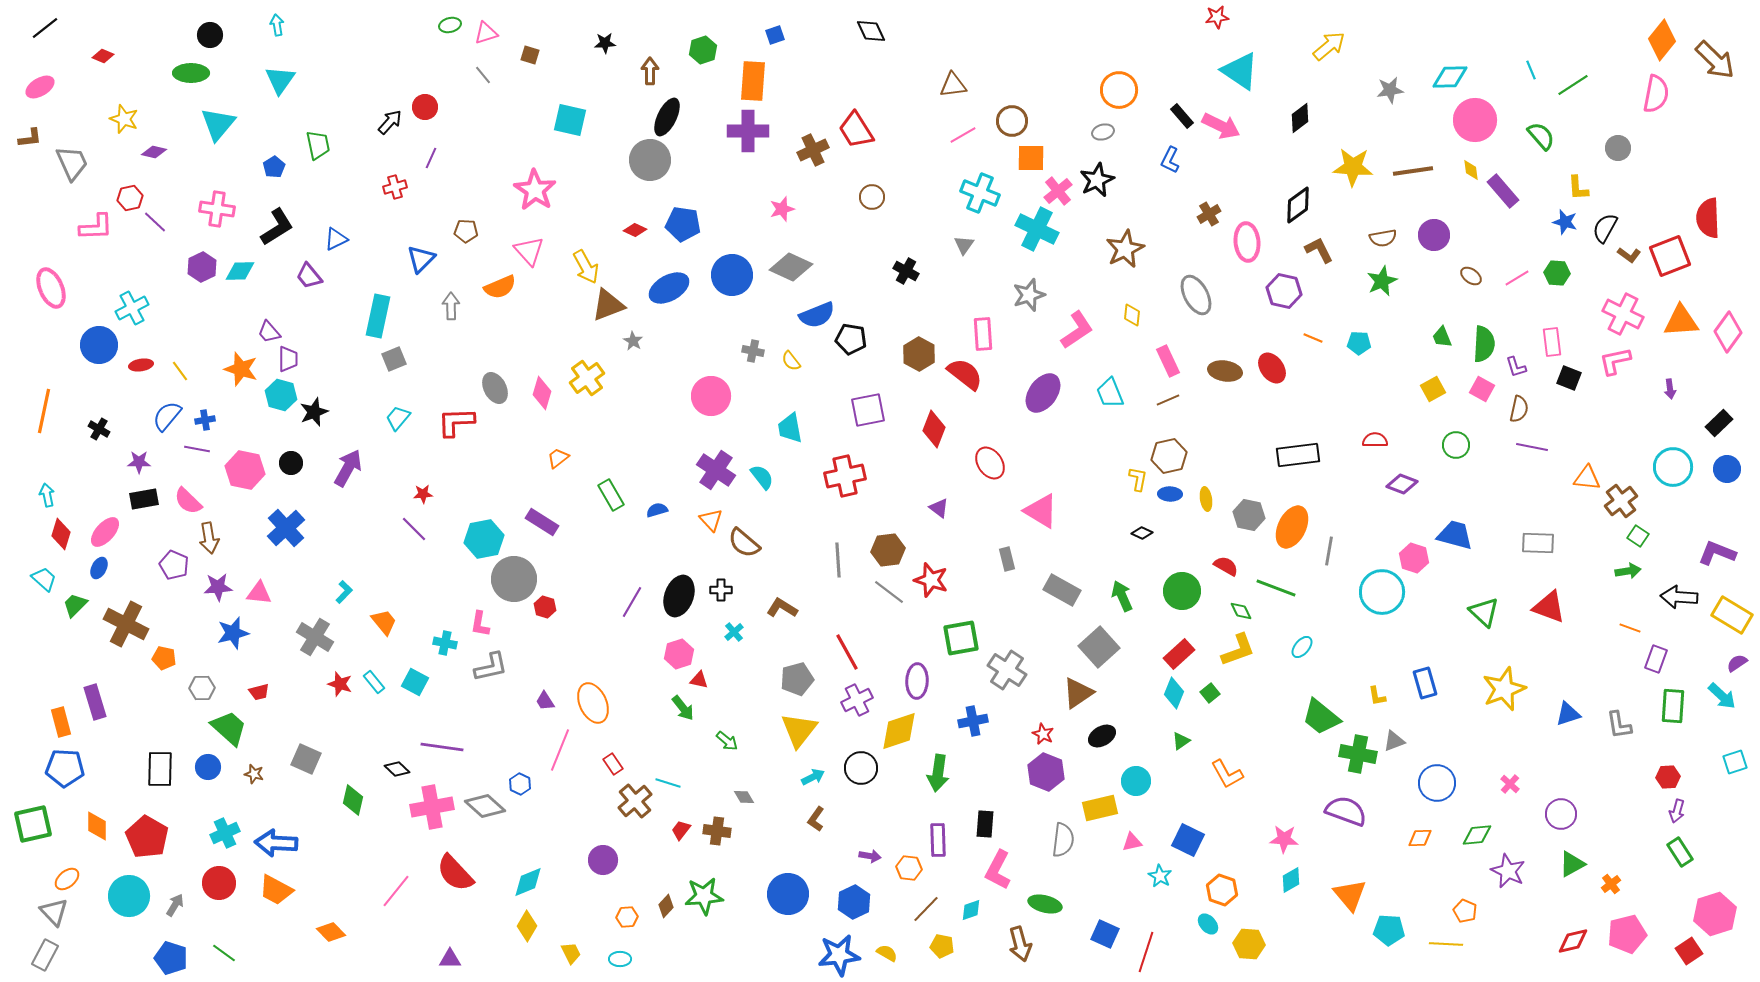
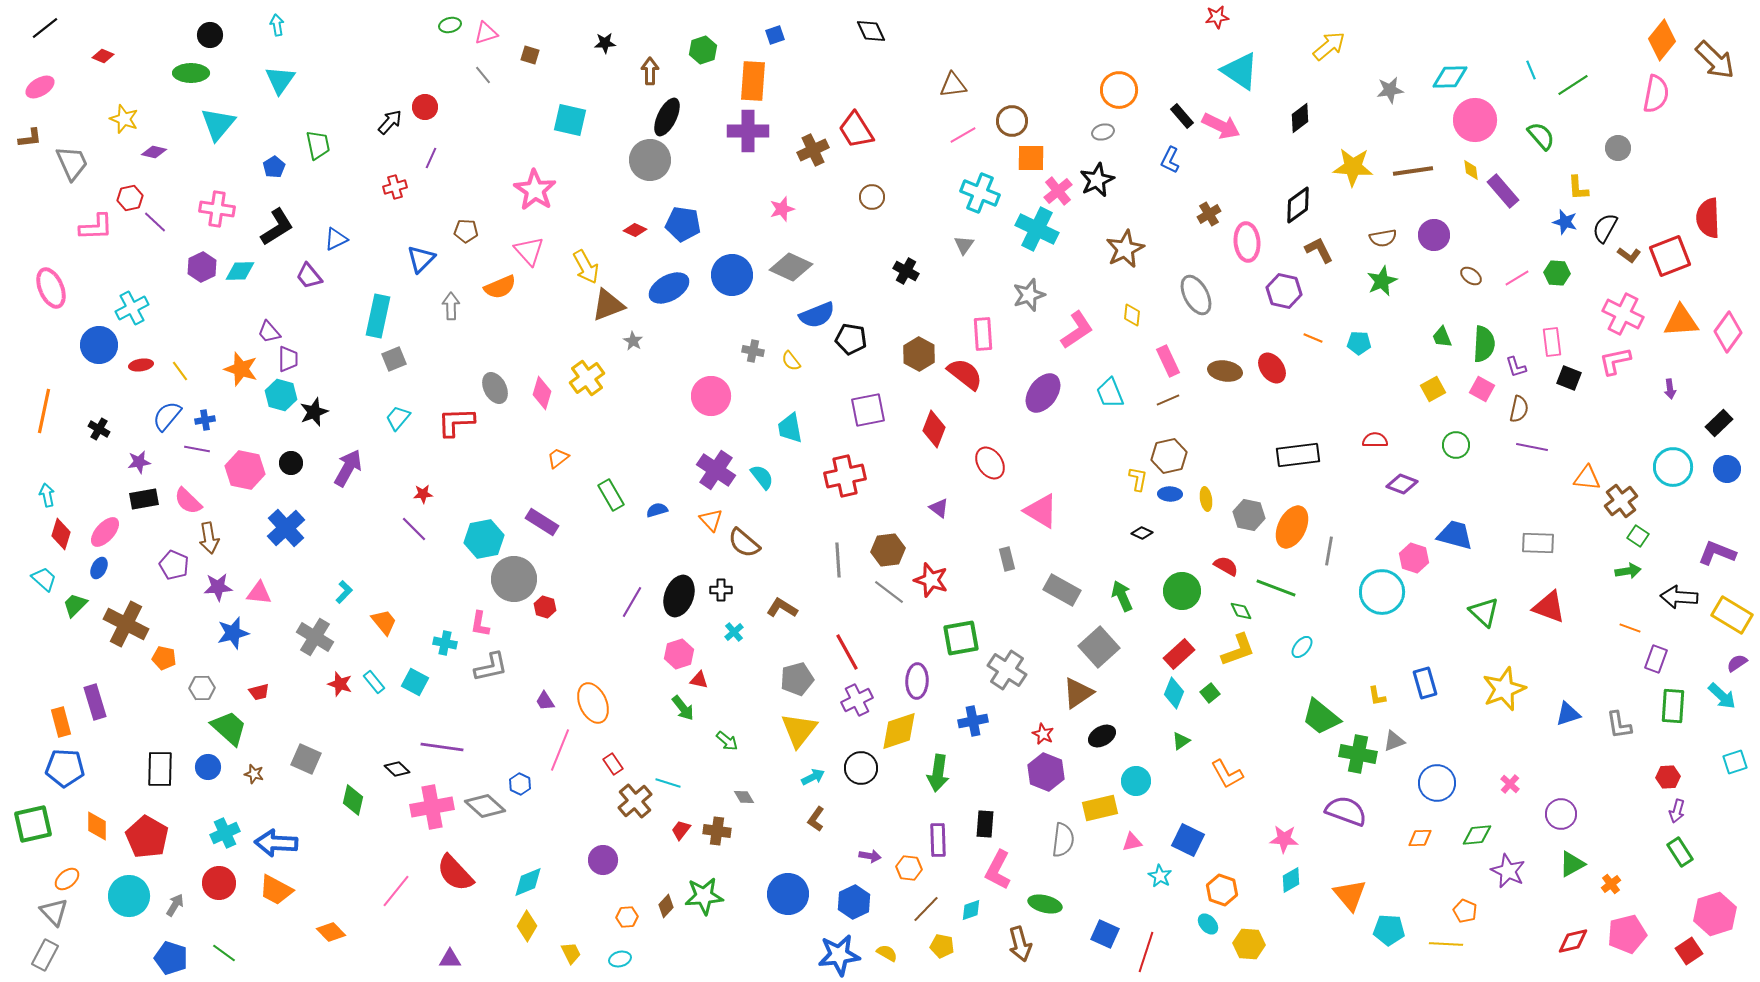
purple star at (139, 462): rotated 10 degrees counterclockwise
cyan ellipse at (620, 959): rotated 15 degrees counterclockwise
